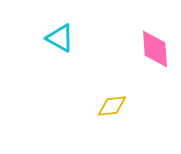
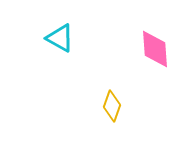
yellow diamond: rotated 64 degrees counterclockwise
